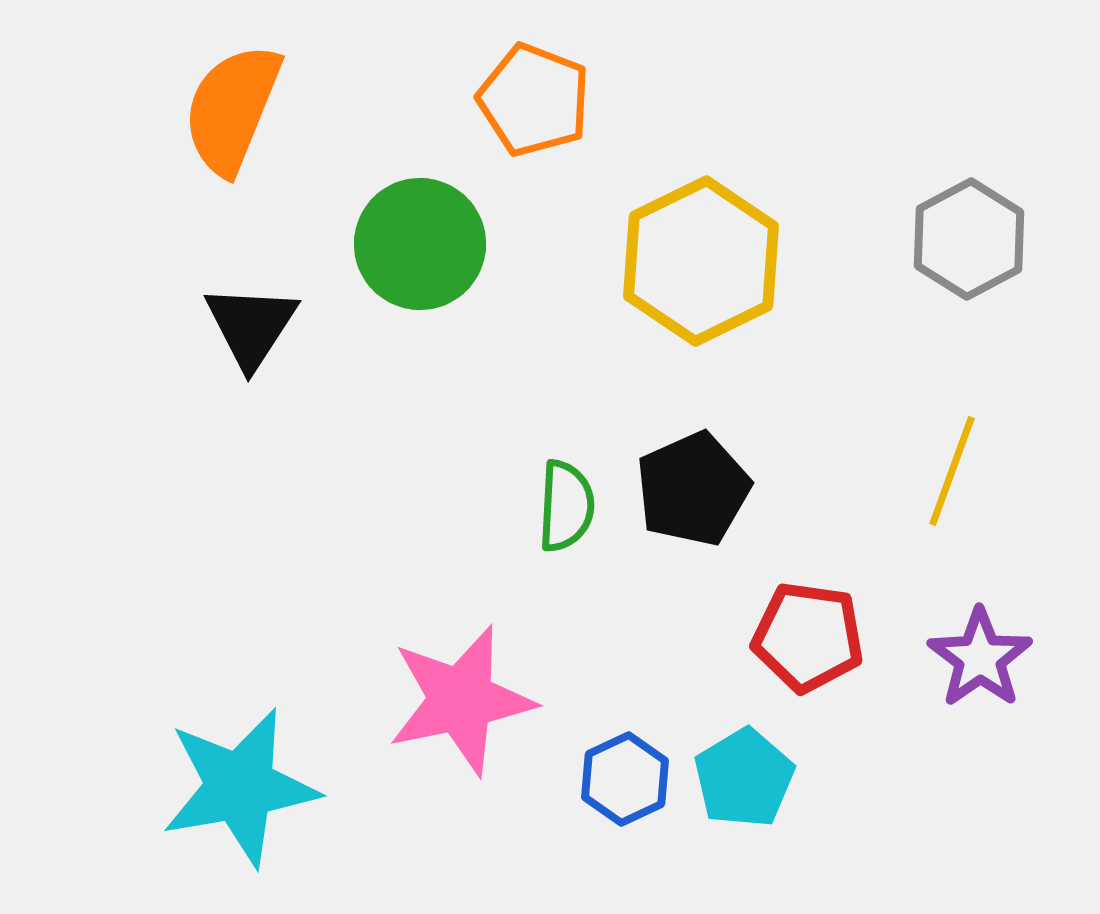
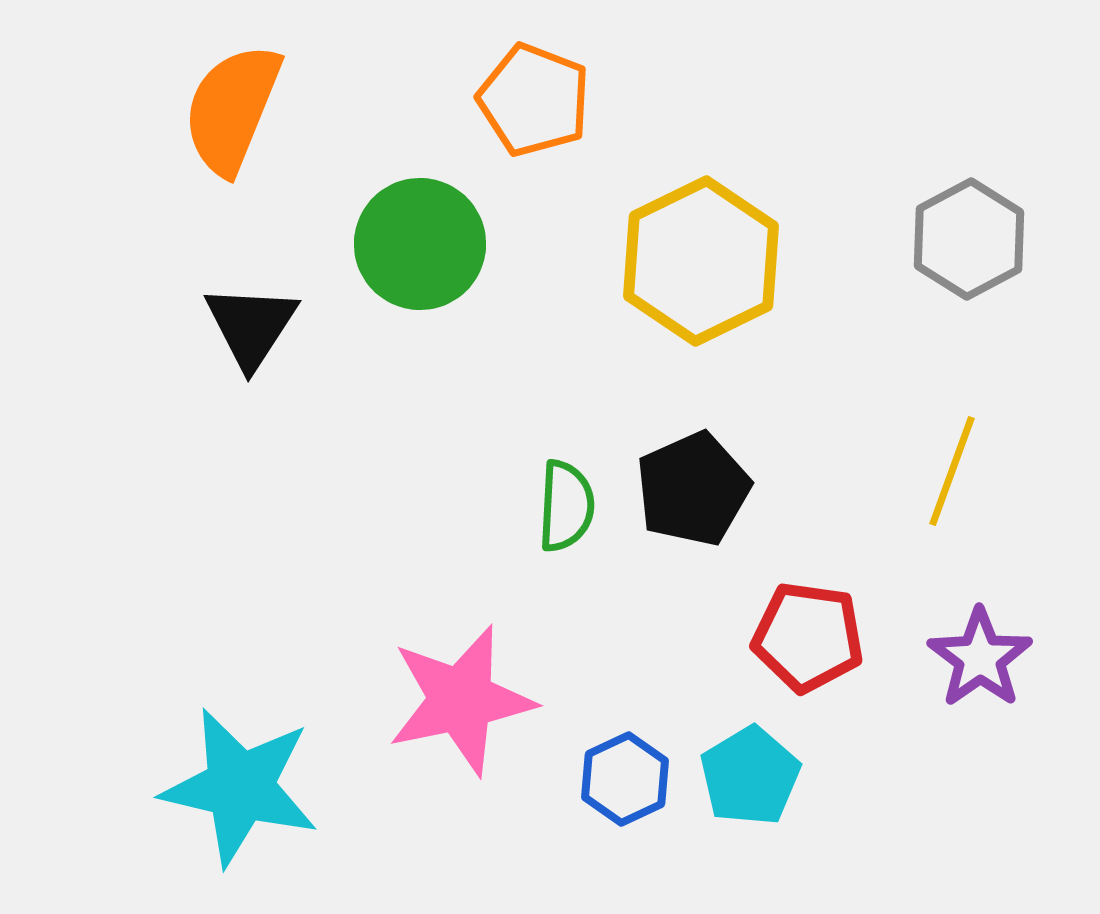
cyan pentagon: moved 6 px right, 2 px up
cyan star: rotated 23 degrees clockwise
